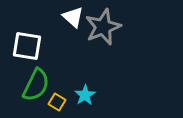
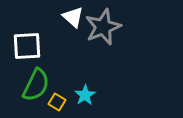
white square: rotated 12 degrees counterclockwise
